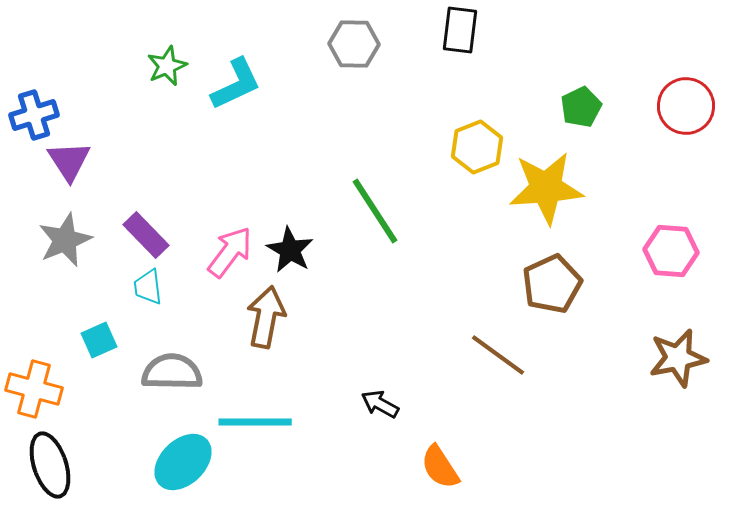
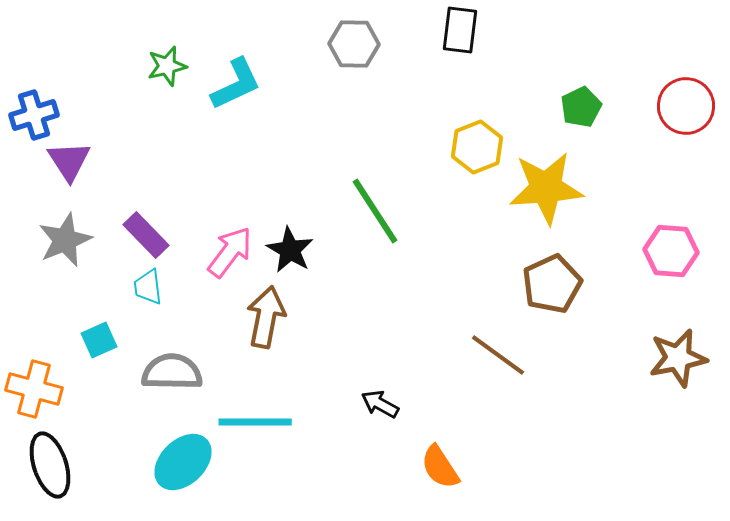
green star: rotated 9 degrees clockwise
